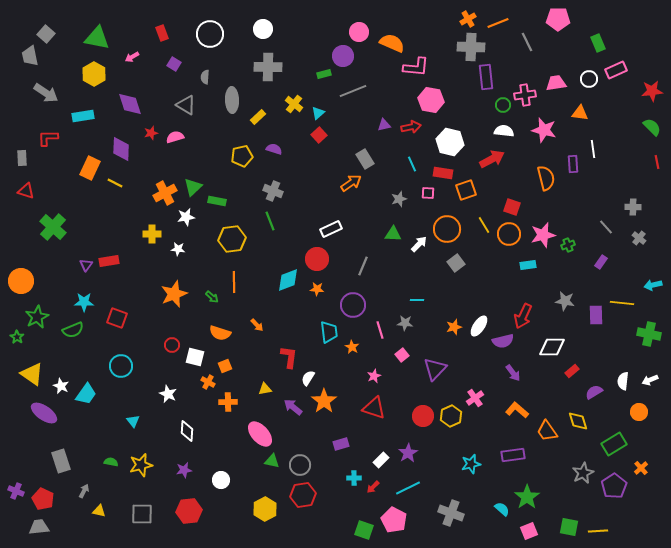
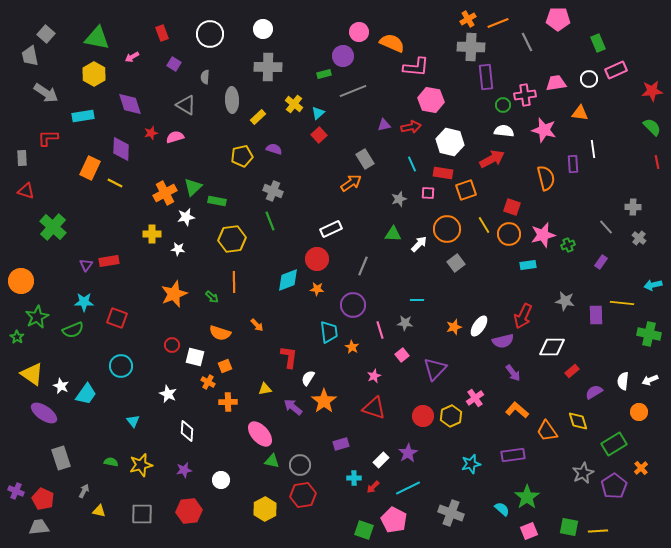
gray rectangle at (61, 461): moved 3 px up
